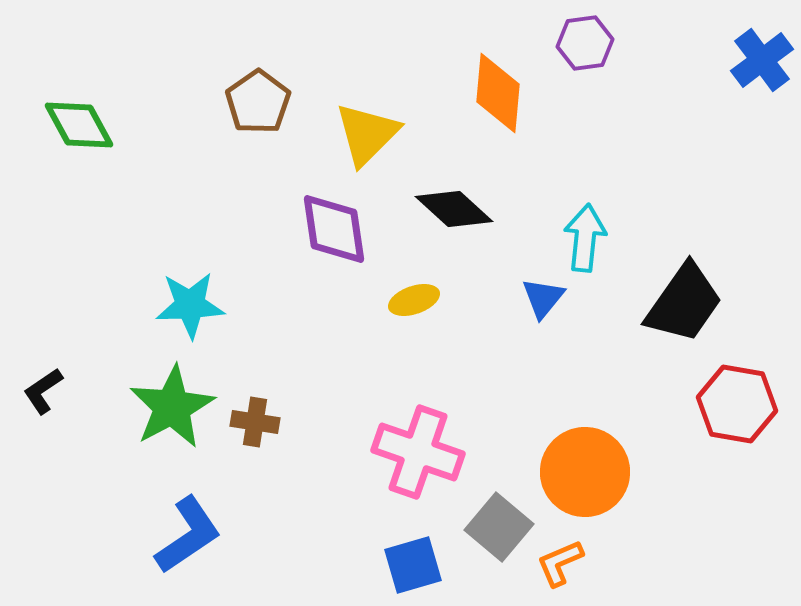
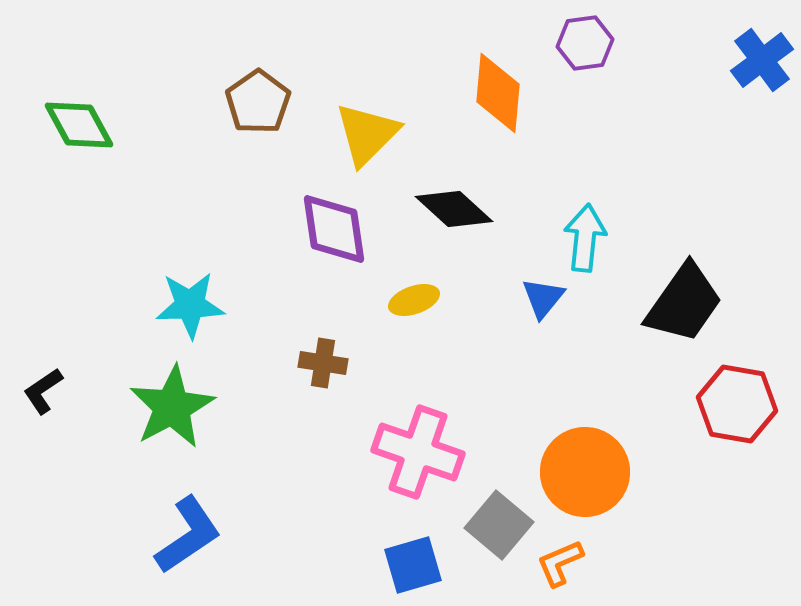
brown cross: moved 68 px right, 59 px up
gray square: moved 2 px up
